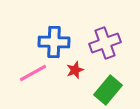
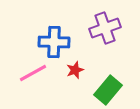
purple cross: moved 15 px up
